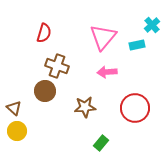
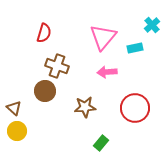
cyan rectangle: moved 2 px left, 3 px down
